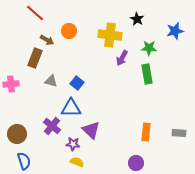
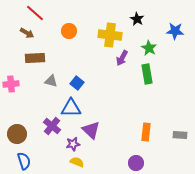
blue star: rotated 18 degrees clockwise
brown arrow: moved 20 px left, 7 px up
green star: rotated 28 degrees clockwise
brown rectangle: rotated 66 degrees clockwise
gray rectangle: moved 1 px right, 2 px down
purple star: rotated 16 degrees counterclockwise
